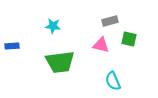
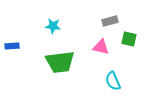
pink triangle: moved 2 px down
